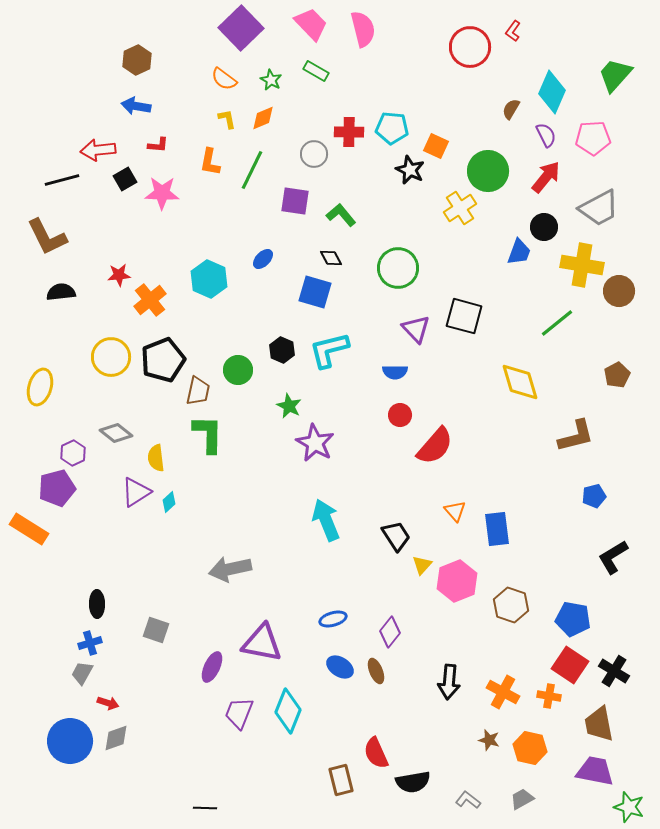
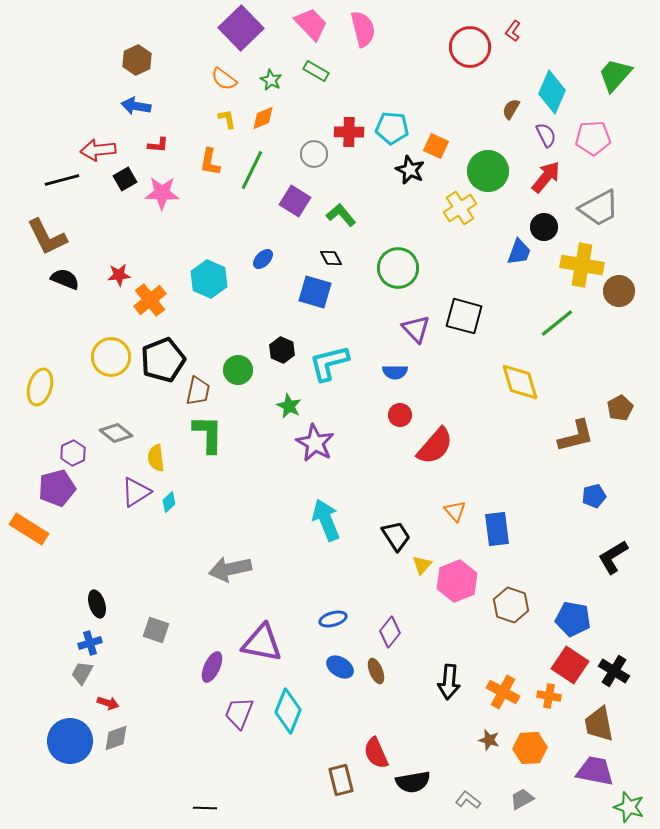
purple square at (295, 201): rotated 24 degrees clockwise
black semicircle at (61, 292): moved 4 px right, 13 px up; rotated 28 degrees clockwise
cyan L-shape at (329, 350): moved 13 px down
brown pentagon at (617, 375): moved 3 px right, 33 px down
black ellipse at (97, 604): rotated 16 degrees counterclockwise
orange hexagon at (530, 748): rotated 16 degrees counterclockwise
